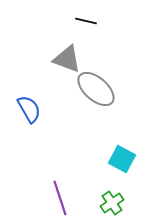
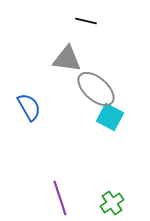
gray triangle: rotated 12 degrees counterclockwise
blue semicircle: moved 2 px up
cyan square: moved 12 px left, 42 px up
